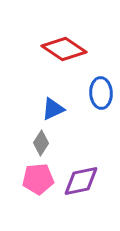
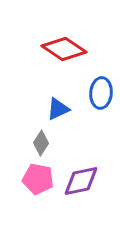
blue ellipse: rotated 8 degrees clockwise
blue triangle: moved 5 px right
pink pentagon: rotated 16 degrees clockwise
